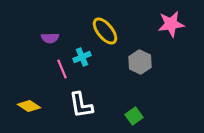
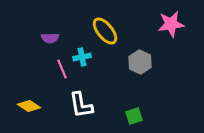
cyan cross: rotated 12 degrees clockwise
green square: rotated 18 degrees clockwise
